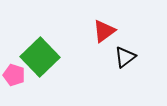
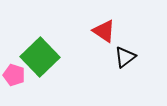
red triangle: rotated 50 degrees counterclockwise
